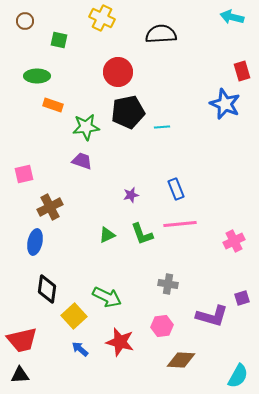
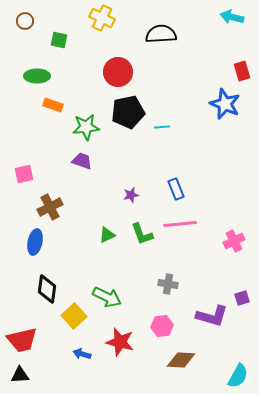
blue arrow: moved 2 px right, 5 px down; rotated 24 degrees counterclockwise
